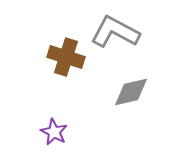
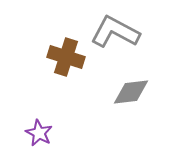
gray diamond: rotated 6 degrees clockwise
purple star: moved 15 px left, 1 px down
